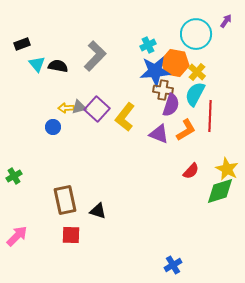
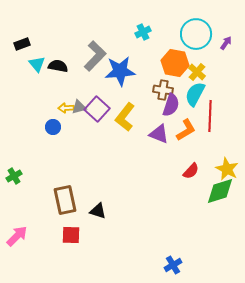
purple arrow: moved 22 px down
cyan cross: moved 5 px left, 13 px up
blue star: moved 35 px left
